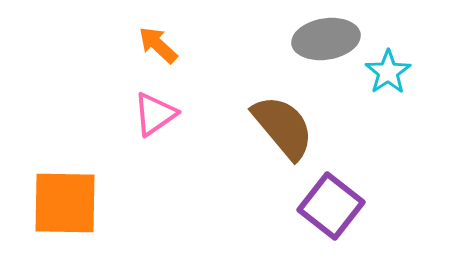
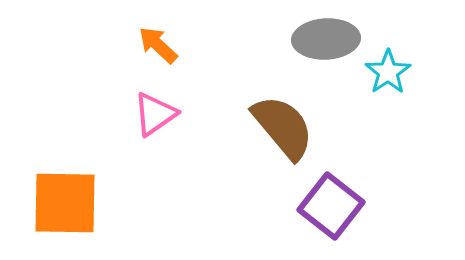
gray ellipse: rotated 6 degrees clockwise
